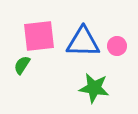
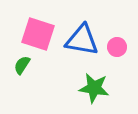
pink square: moved 1 px left, 2 px up; rotated 24 degrees clockwise
blue triangle: moved 1 px left, 2 px up; rotated 9 degrees clockwise
pink circle: moved 1 px down
